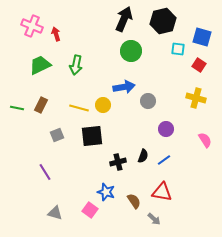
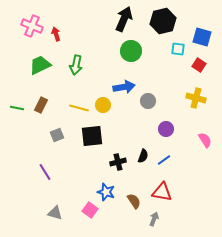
gray arrow: rotated 112 degrees counterclockwise
